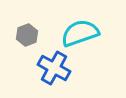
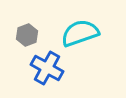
blue cross: moved 7 px left
